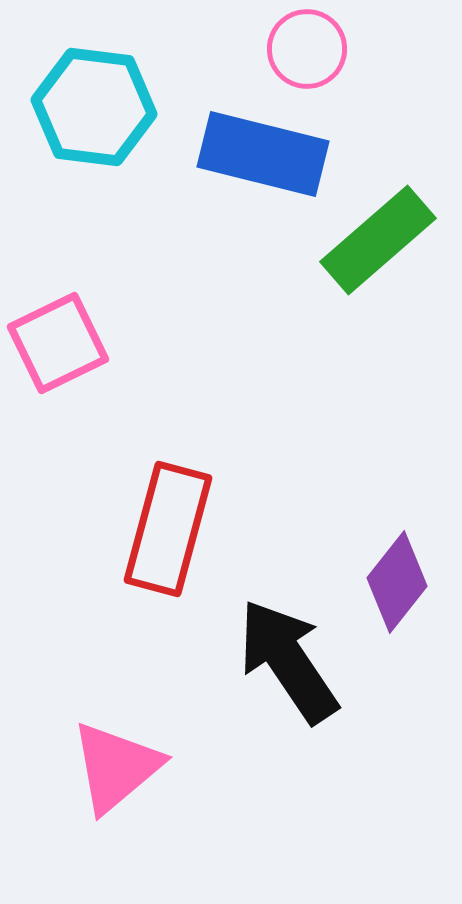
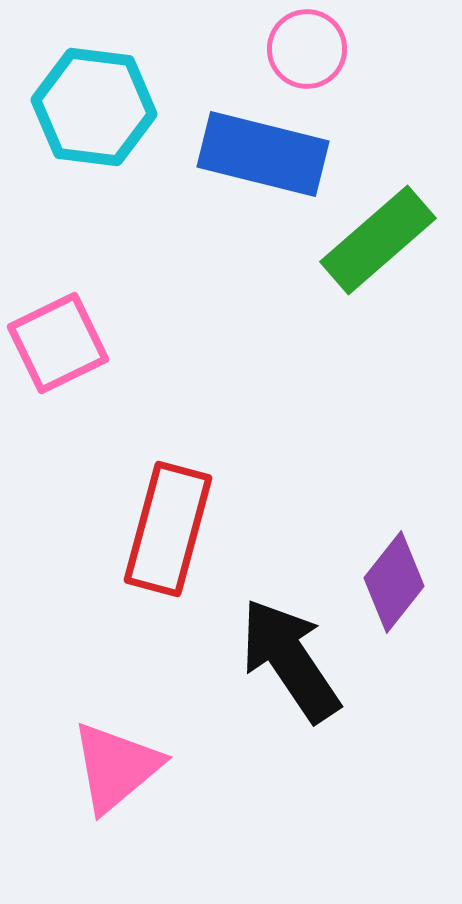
purple diamond: moved 3 px left
black arrow: moved 2 px right, 1 px up
